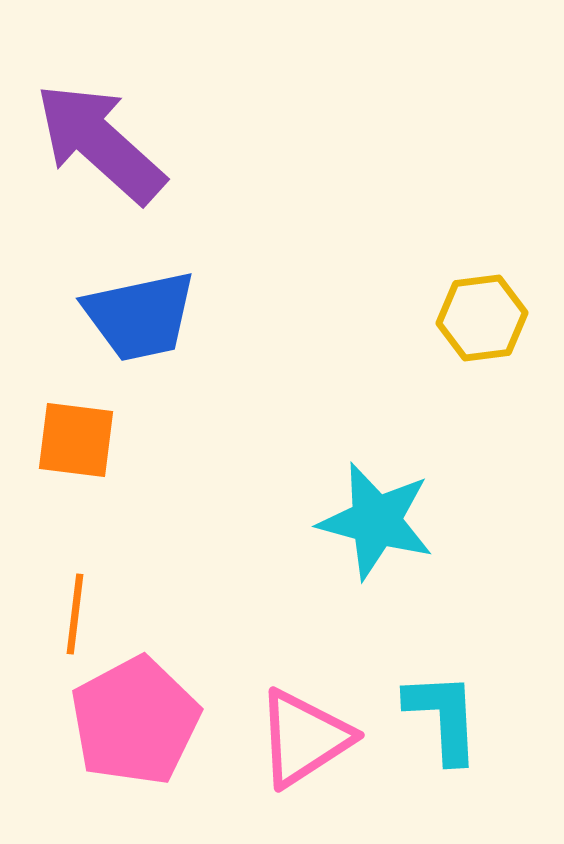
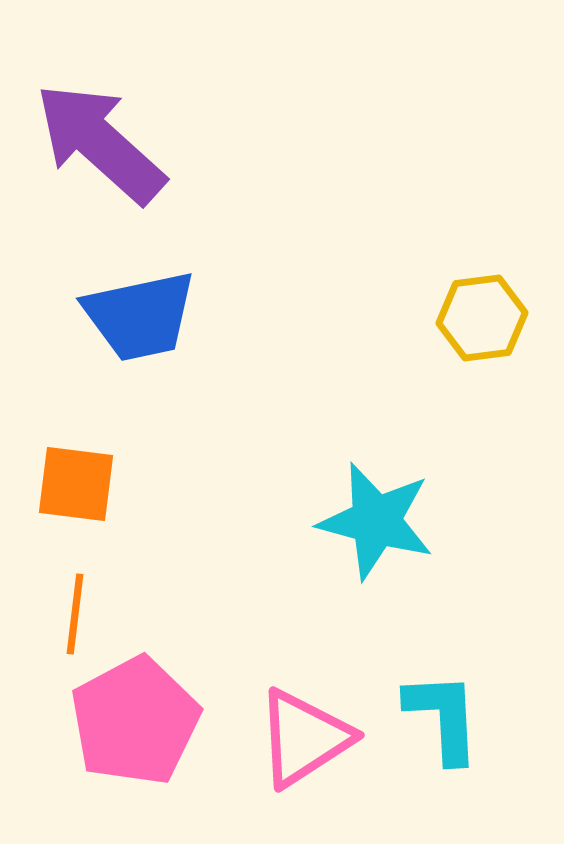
orange square: moved 44 px down
